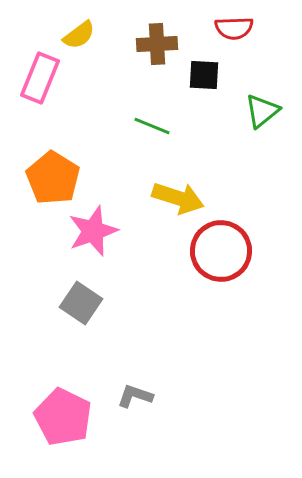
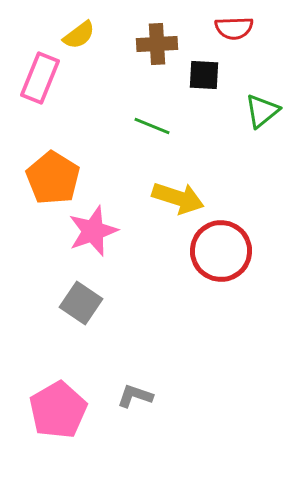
pink pentagon: moved 5 px left, 7 px up; rotated 16 degrees clockwise
